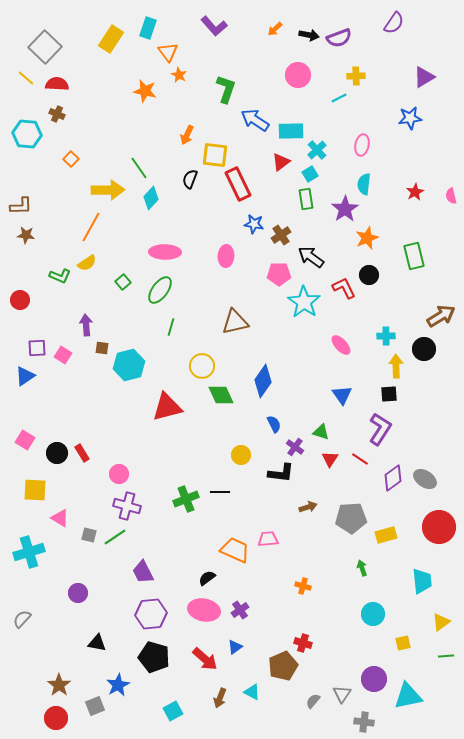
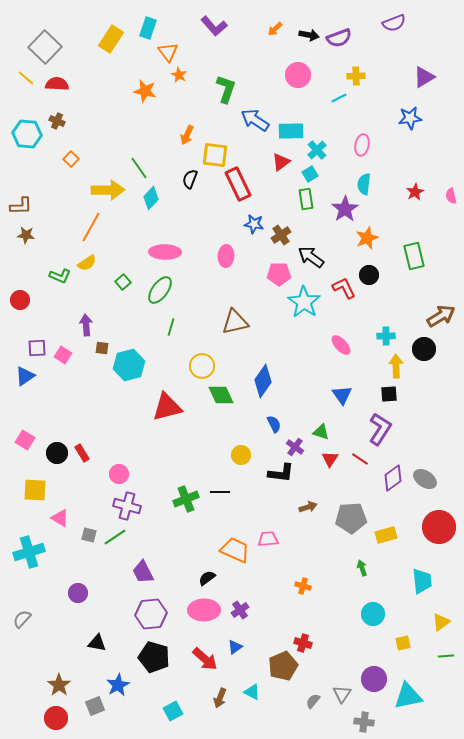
purple semicircle at (394, 23): rotated 35 degrees clockwise
brown cross at (57, 114): moved 7 px down
pink ellipse at (204, 610): rotated 12 degrees counterclockwise
